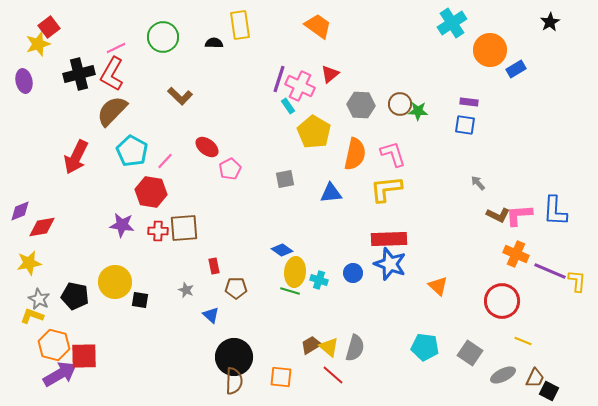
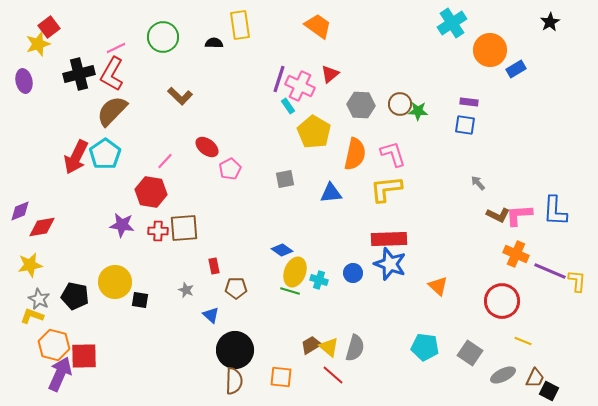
cyan pentagon at (132, 151): moved 27 px left, 3 px down; rotated 8 degrees clockwise
yellow star at (29, 263): moved 1 px right, 2 px down
yellow ellipse at (295, 272): rotated 16 degrees clockwise
black circle at (234, 357): moved 1 px right, 7 px up
purple arrow at (60, 374): rotated 36 degrees counterclockwise
